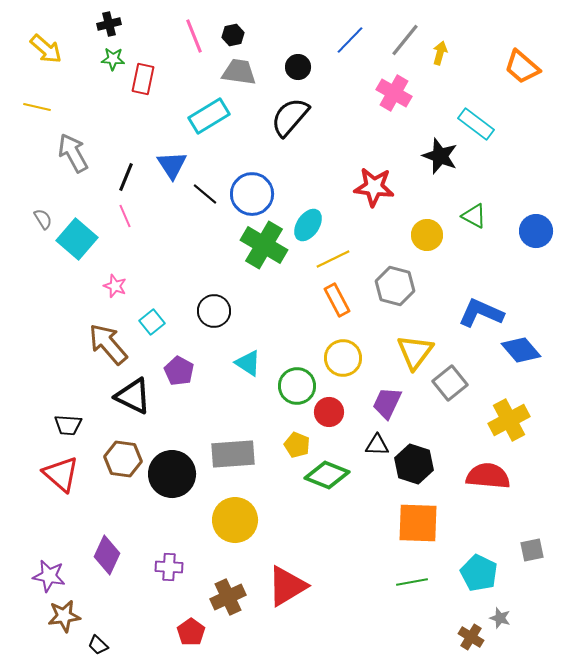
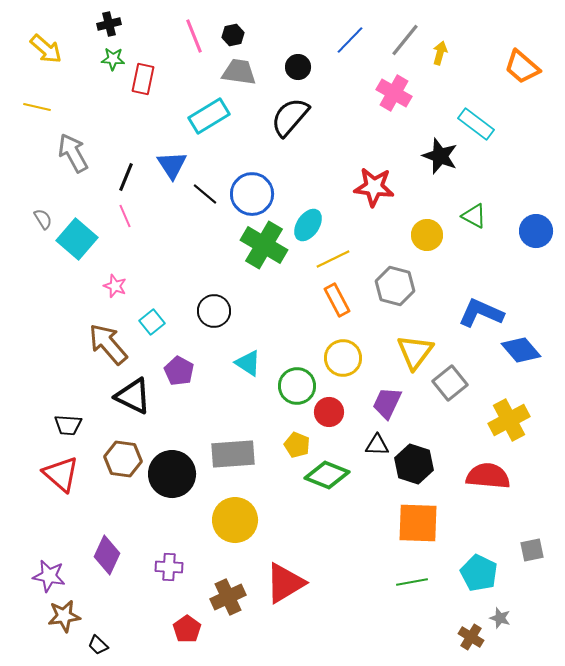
red triangle at (287, 586): moved 2 px left, 3 px up
red pentagon at (191, 632): moved 4 px left, 3 px up
